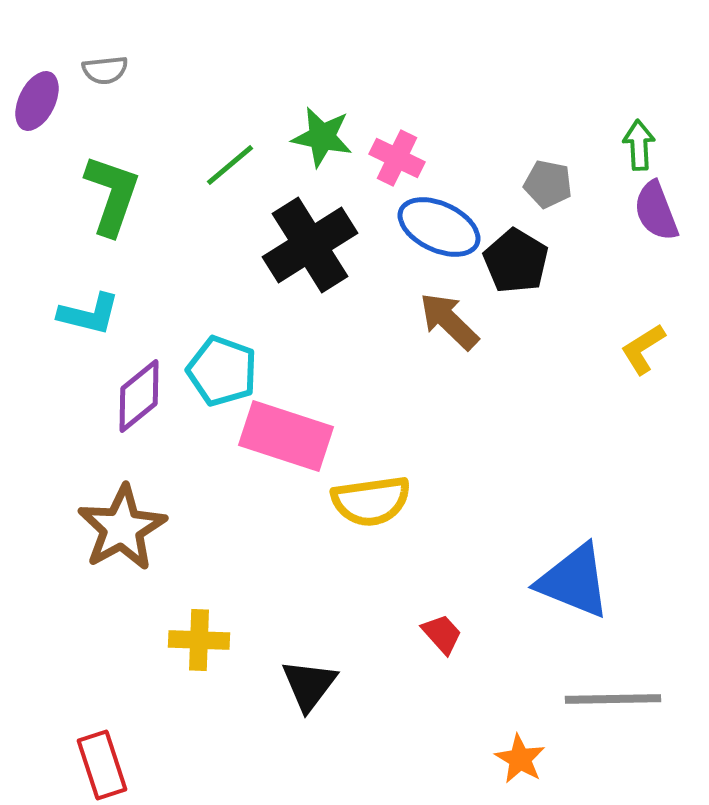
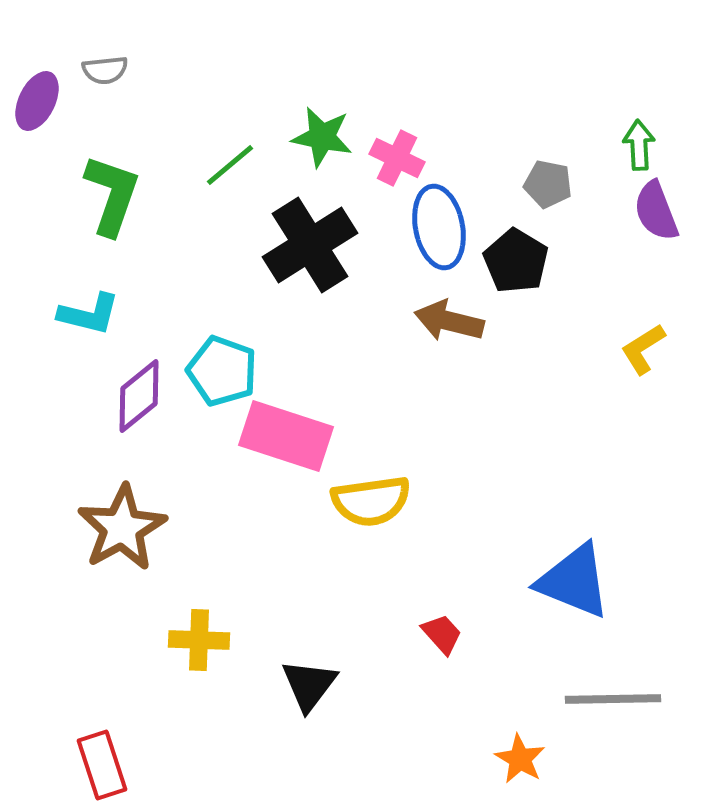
blue ellipse: rotated 54 degrees clockwise
brown arrow: rotated 30 degrees counterclockwise
